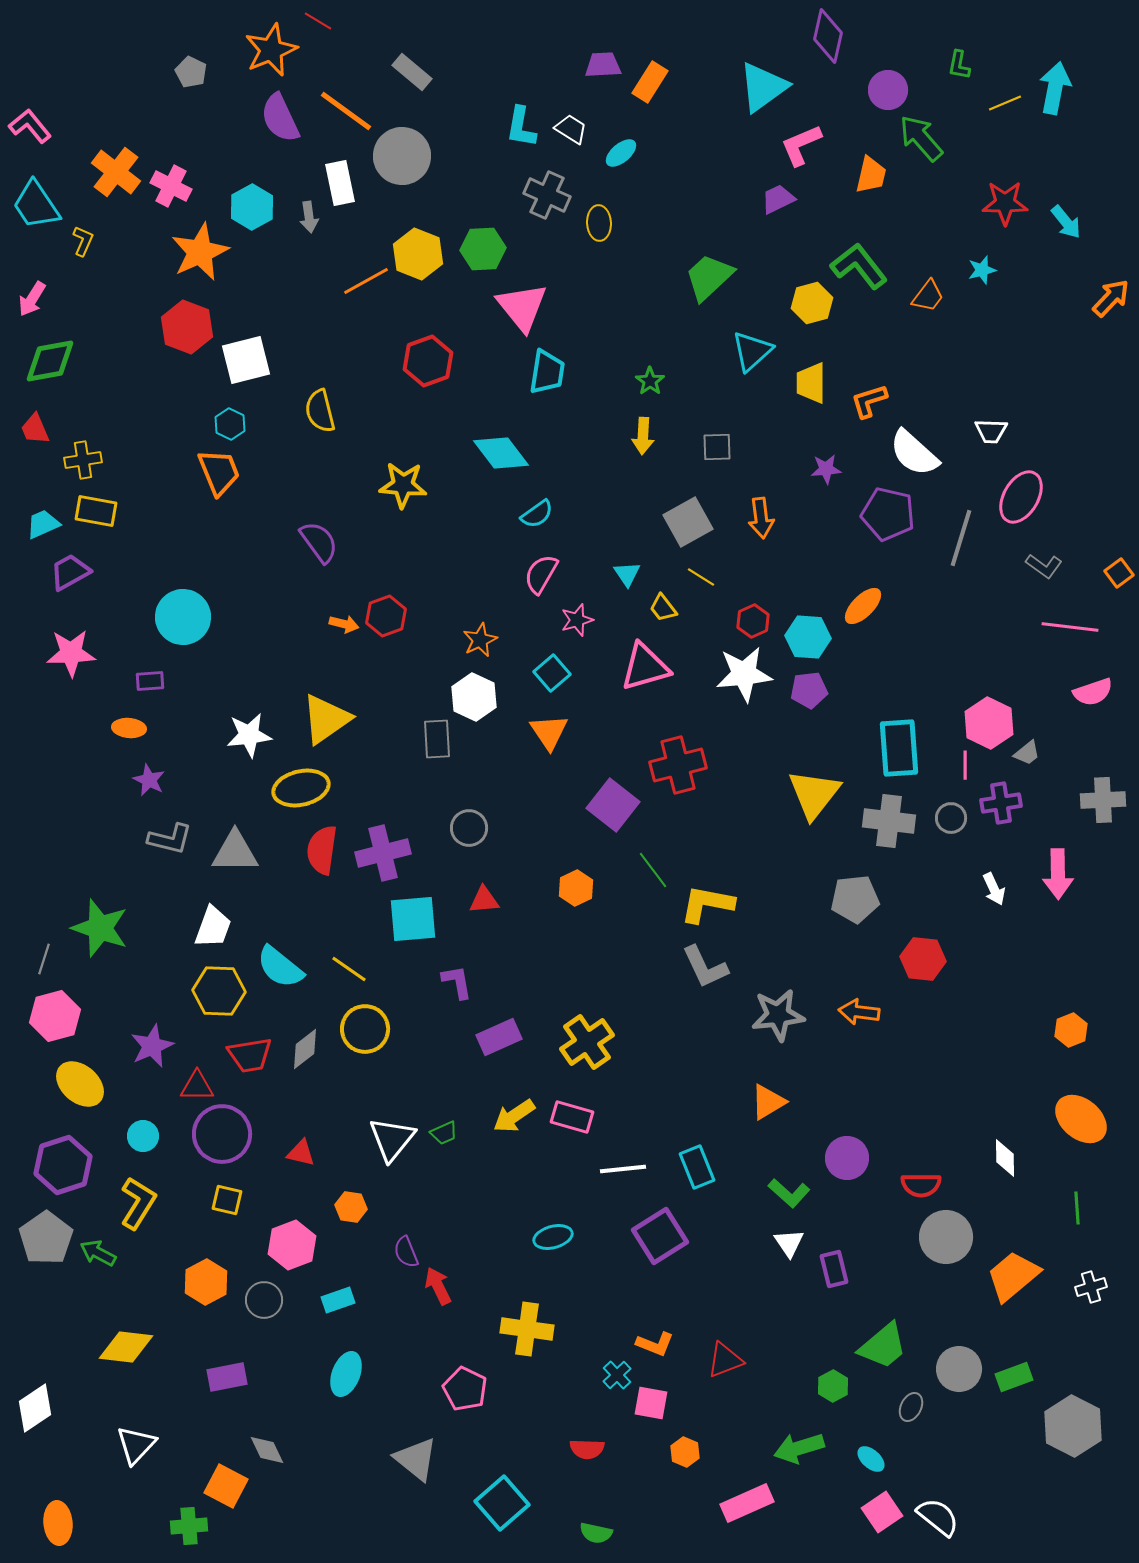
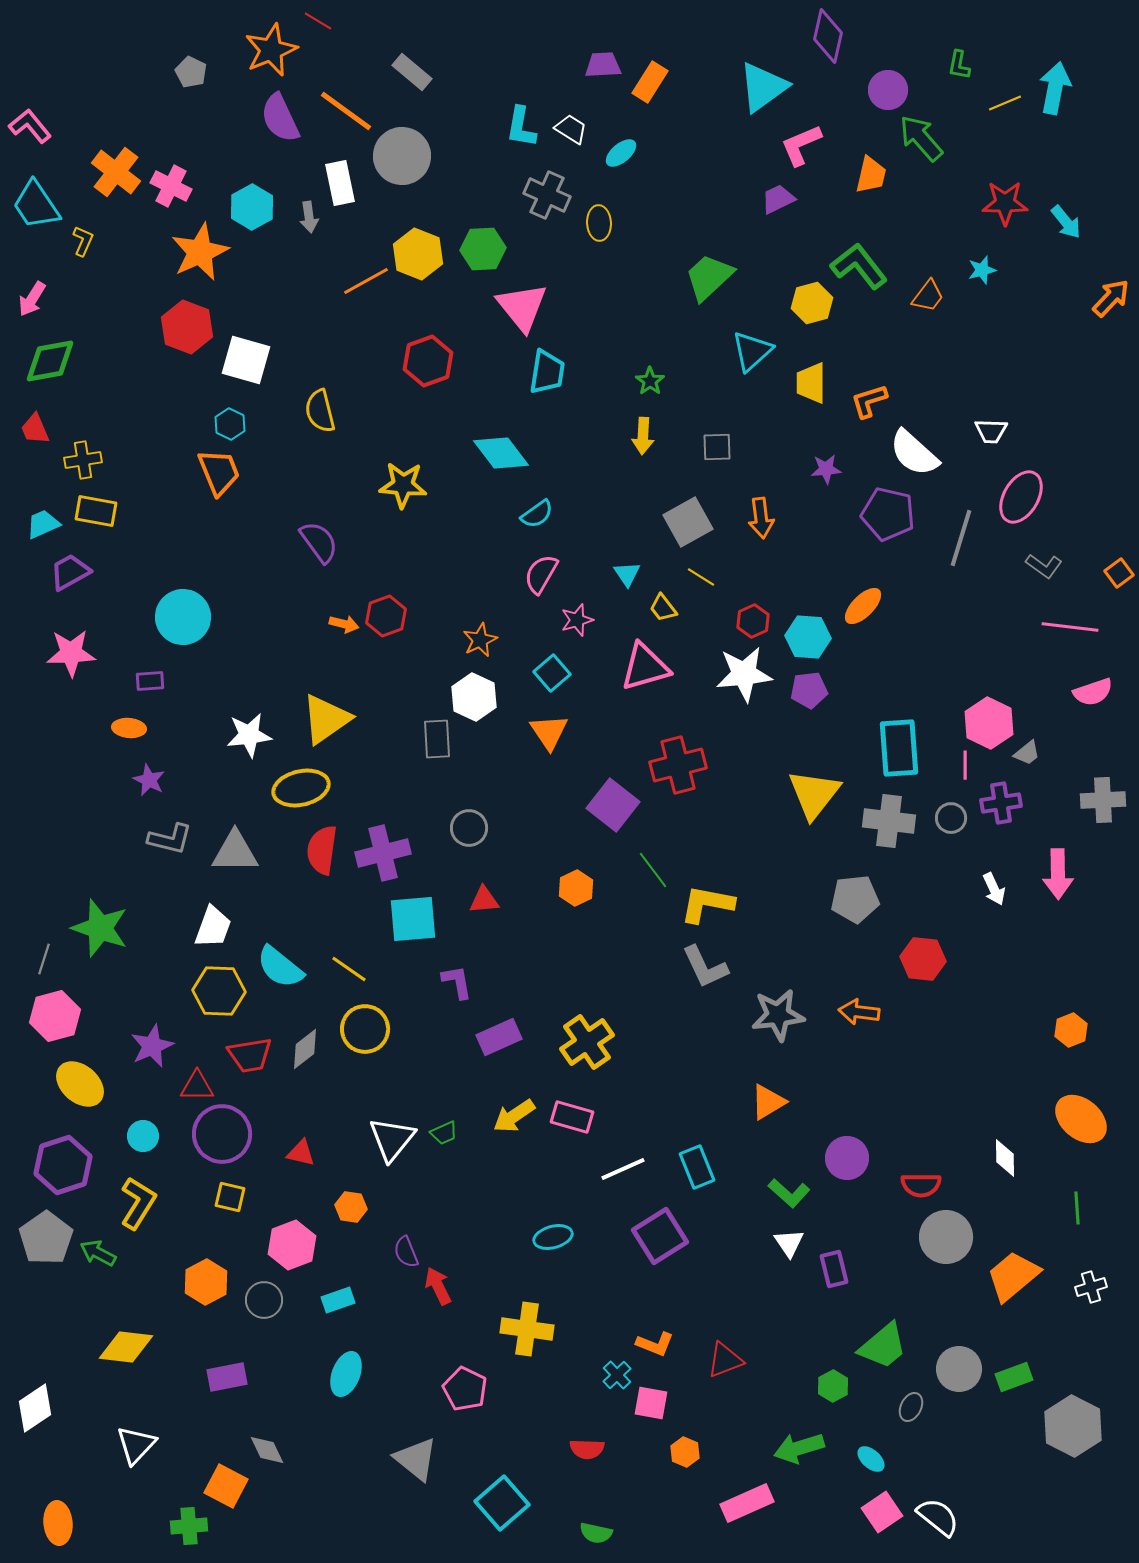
white square at (246, 360): rotated 30 degrees clockwise
white line at (623, 1169): rotated 18 degrees counterclockwise
yellow square at (227, 1200): moved 3 px right, 3 px up
